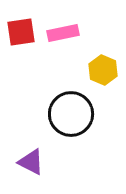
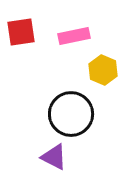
pink rectangle: moved 11 px right, 3 px down
purple triangle: moved 23 px right, 5 px up
